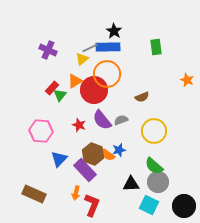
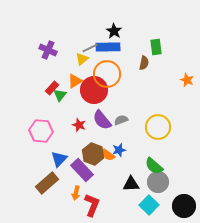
brown semicircle: moved 2 px right, 34 px up; rotated 56 degrees counterclockwise
yellow circle: moved 4 px right, 4 px up
purple rectangle: moved 3 px left
brown rectangle: moved 13 px right, 11 px up; rotated 65 degrees counterclockwise
cyan square: rotated 18 degrees clockwise
